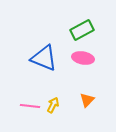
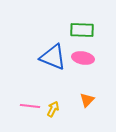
green rectangle: rotated 30 degrees clockwise
blue triangle: moved 9 px right, 1 px up
yellow arrow: moved 4 px down
